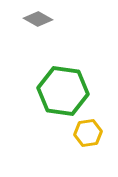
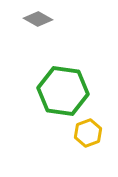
yellow hexagon: rotated 12 degrees counterclockwise
